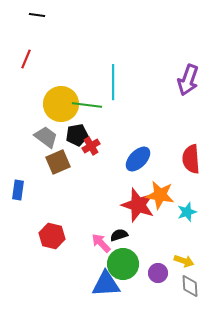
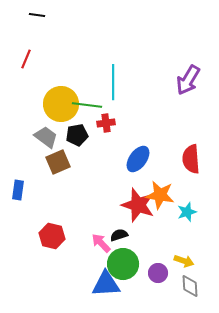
purple arrow: rotated 12 degrees clockwise
red cross: moved 15 px right, 23 px up; rotated 24 degrees clockwise
blue ellipse: rotated 8 degrees counterclockwise
